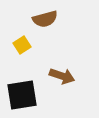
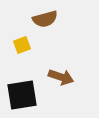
yellow square: rotated 12 degrees clockwise
brown arrow: moved 1 px left, 1 px down
